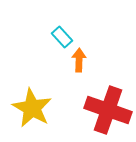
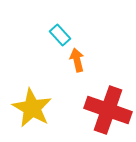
cyan rectangle: moved 2 px left, 2 px up
orange arrow: moved 2 px left; rotated 15 degrees counterclockwise
